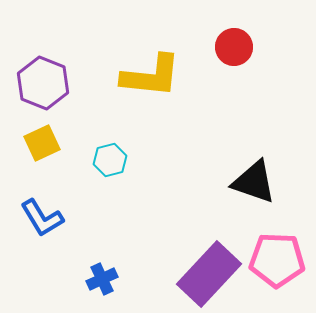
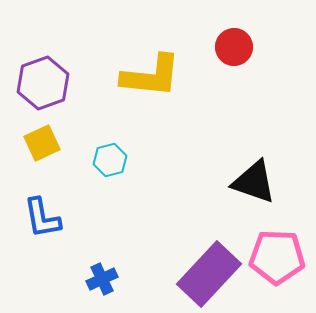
purple hexagon: rotated 18 degrees clockwise
blue L-shape: rotated 21 degrees clockwise
pink pentagon: moved 3 px up
